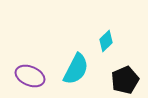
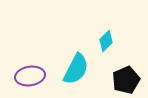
purple ellipse: rotated 32 degrees counterclockwise
black pentagon: moved 1 px right
